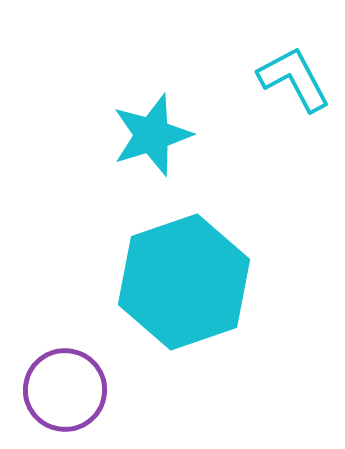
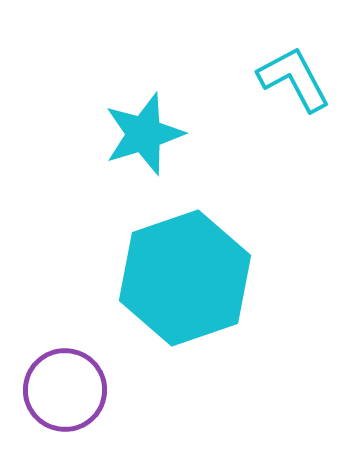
cyan star: moved 8 px left, 1 px up
cyan hexagon: moved 1 px right, 4 px up
